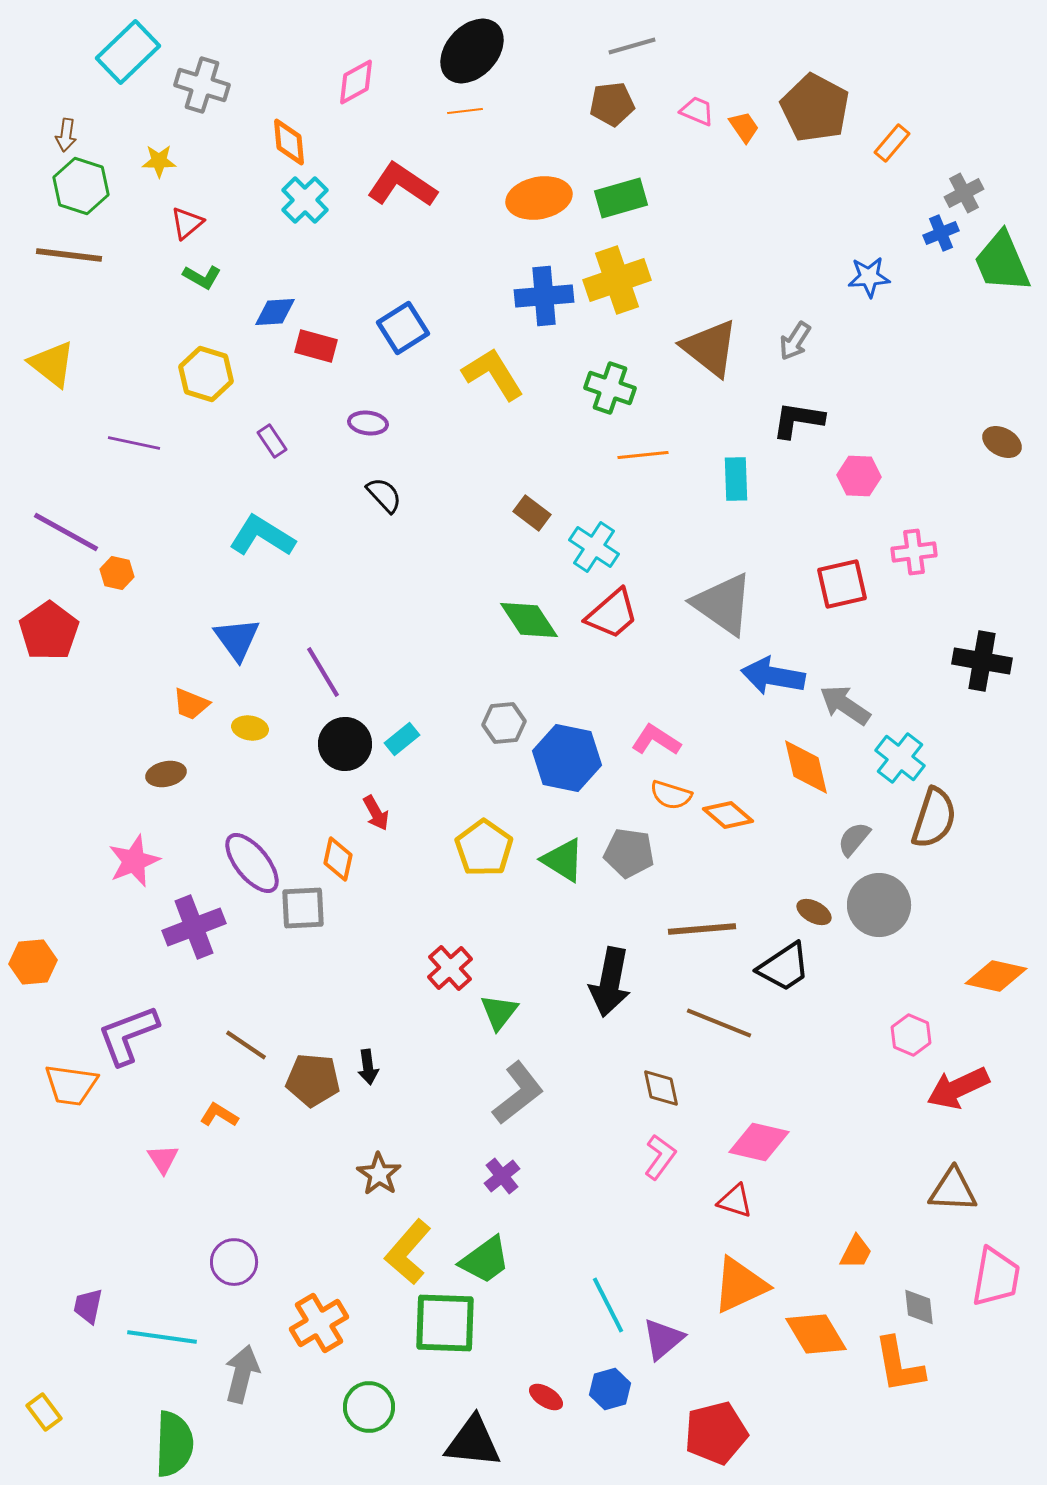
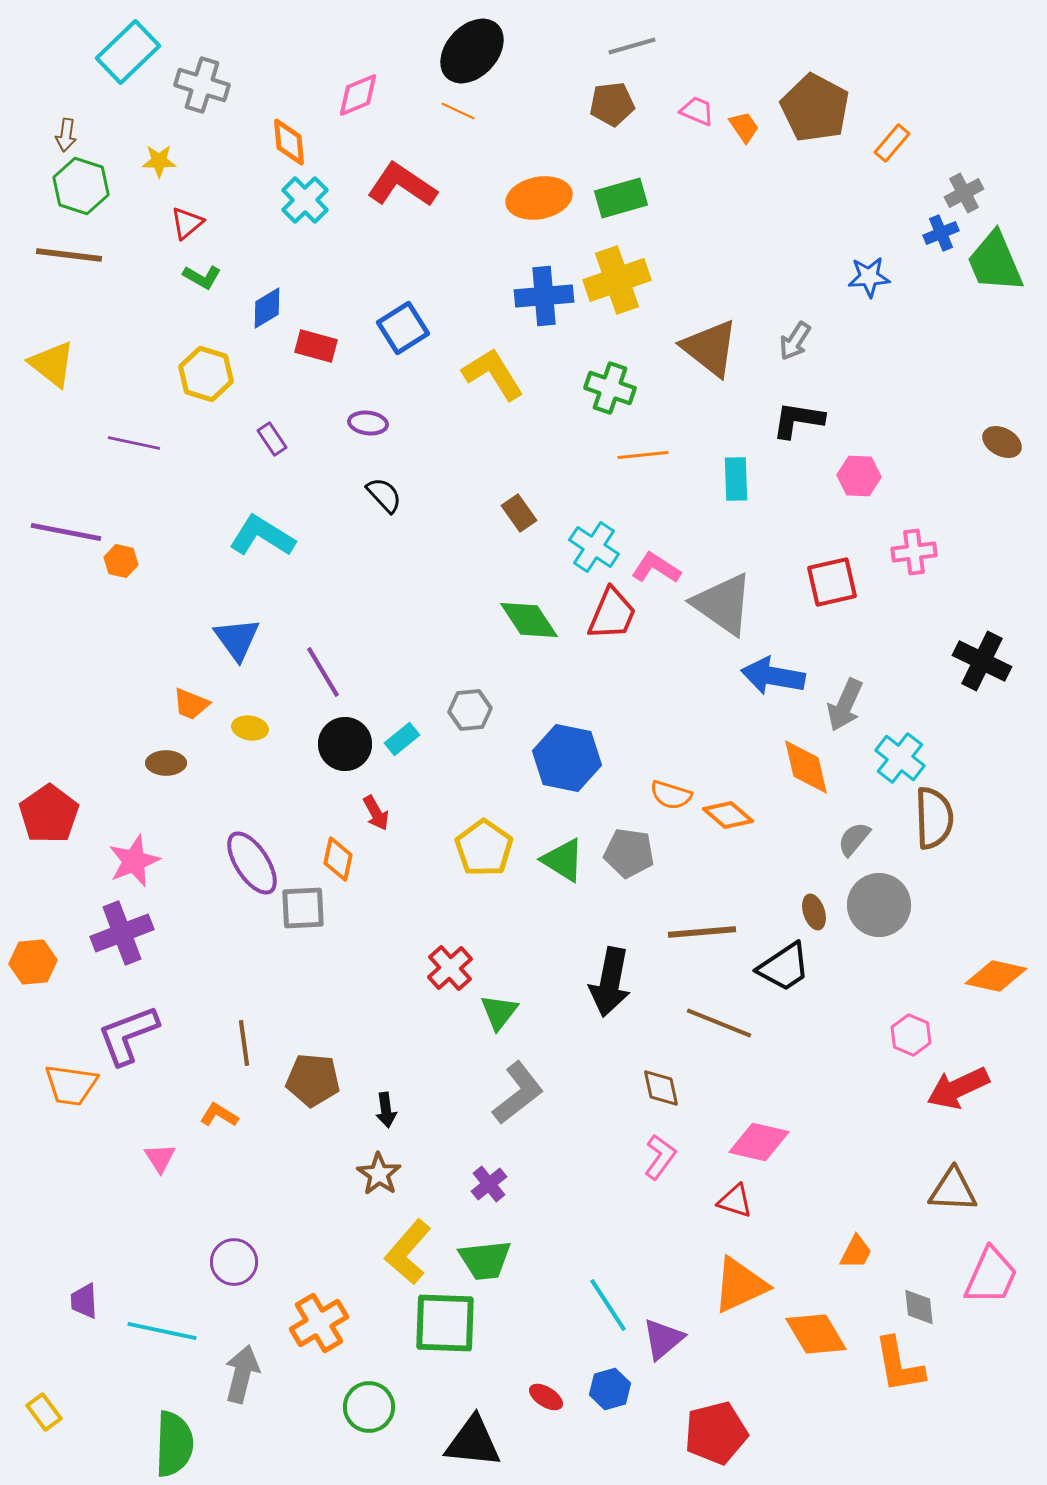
pink diamond at (356, 82): moved 2 px right, 13 px down; rotated 6 degrees clockwise
orange line at (465, 111): moved 7 px left; rotated 32 degrees clockwise
green trapezoid at (1002, 262): moved 7 px left
blue diamond at (275, 312): moved 8 px left, 4 px up; rotated 27 degrees counterclockwise
purple rectangle at (272, 441): moved 2 px up
brown rectangle at (532, 513): moved 13 px left; rotated 18 degrees clockwise
purple line at (66, 532): rotated 18 degrees counterclockwise
orange hexagon at (117, 573): moved 4 px right, 12 px up
red square at (842, 584): moved 10 px left, 2 px up
red trapezoid at (612, 614): rotated 26 degrees counterclockwise
red pentagon at (49, 631): moved 183 px down
black cross at (982, 661): rotated 16 degrees clockwise
gray arrow at (845, 705): rotated 100 degrees counterclockwise
gray hexagon at (504, 723): moved 34 px left, 13 px up
pink L-shape at (656, 740): moved 172 px up
brown ellipse at (166, 774): moved 11 px up; rotated 12 degrees clockwise
brown semicircle at (934, 818): rotated 20 degrees counterclockwise
purple ellipse at (252, 863): rotated 6 degrees clockwise
brown ellipse at (814, 912): rotated 44 degrees clockwise
purple cross at (194, 927): moved 72 px left, 6 px down
brown line at (702, 929): moved 3 px down
brown line at (246, 1045): moved 2 px left, 2 px up; rotated 48 degrees clockwise
black arrow at (368, 1067): moved 18 px right, 43 px down
pink triangle at (163, 1159): moved 3 px left, 1 px up
purple cross at (502, 1176): moved 13 px left, 8 px down
green trapezoid at (485, 1260): rotated 30 degrees clockwise
pink trapezoid at (996, 1277): moved 5 px left, 1 px up; rotated 14 degrees clockwise
cyan line at (608, 1305): rotated 6 degrees counterclockwise
purple trapezoid at (88, 1306): moved 4 px left, 5 px up; rotated 15 degrees counterclockwise
cyan line at (162, 1337): moved 6 px up; rotated 4 degrees clockwise
